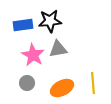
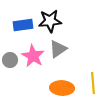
gray triangle: rotated 24 degrees counterclockwise
pink star: moved 1 px down
gray circle: moved 17 px left, 23 px up
orange ellipse: rotated 30 degrees clockwise
